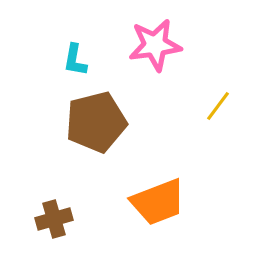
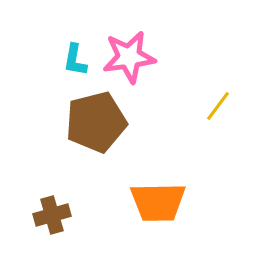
pink star: moved 26 px left, 12 px down
orange trapezoid: rotated 20 degrees clockwise
brown cross: moved 2 px left, 4 px up
